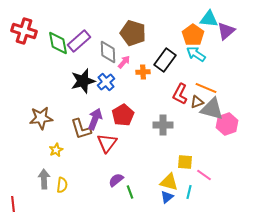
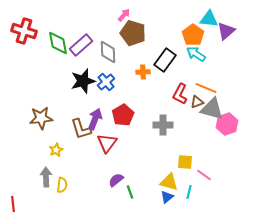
purple rectangle: moved 2 px right, 4 px down
pink arrow: moved 47 px up
gray arrow: moved 2 px right, 2 px up
